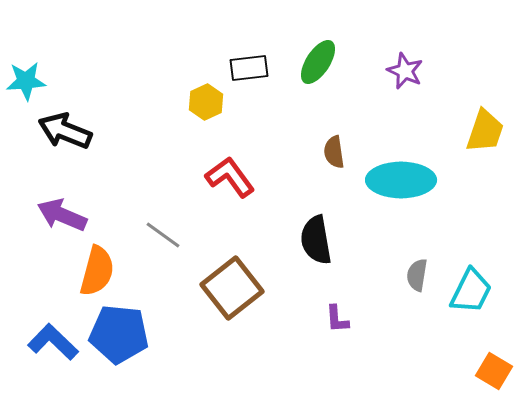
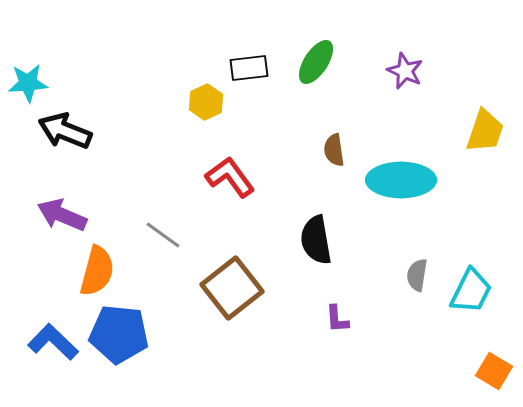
green ellipse: moved 2 px left
cyan star: moved 2 px right, 2 px down
brown semicircle: moved 2 px up
